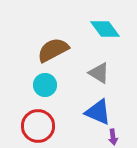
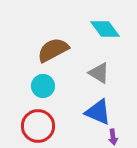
cyan circle: moved 2 px left, 1 px down
